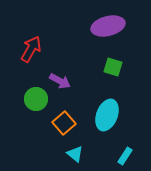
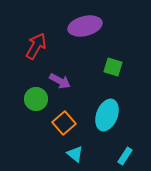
purple ellipse: moved 23 px left
red arrow: moved 5 px right, 3 px up
